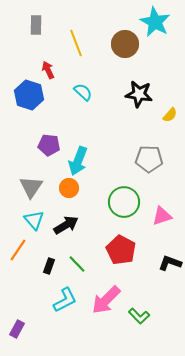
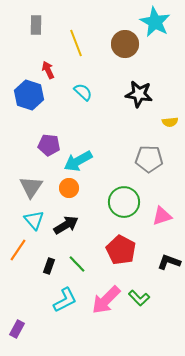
yellow semicircle: moved 7 px down; rotated 42 degrees clockwise
cyan arrow: rotated 40 degrees clockwise
black L-shape: moved 1 px left, 1 px up
green L-shape: moved 18 px up
